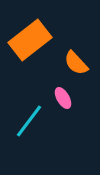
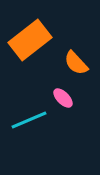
pink ellipse: rotated 15 degrees counterclockwise
cyan line: moved 1 px up; rotated 30 degrees clockwise
